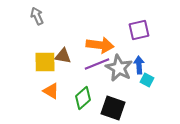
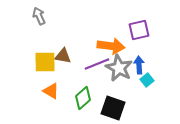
gray arrow: moved 2 px right
orange arrow: moved 11 px right, 1 px down
cyan square: rotated 24 degrees clockwise
